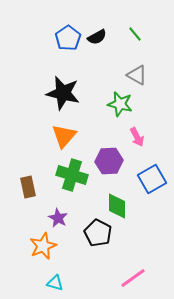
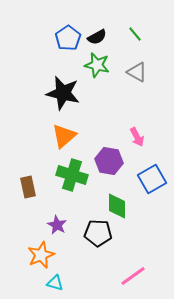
gray triangle: moved 3 px up
green star: moved 23 px left, 39 px up
orange triangle: rotated 8 degrees clockwise
purple hexagon: rotated 12 degrees clockwise
purple star: moved 1 px left, 7 px down
black pentagon: rotated 24 degrees counterclockwise
orange star: moved 2 px left, 9 px down
pink line: moved 2 px up
